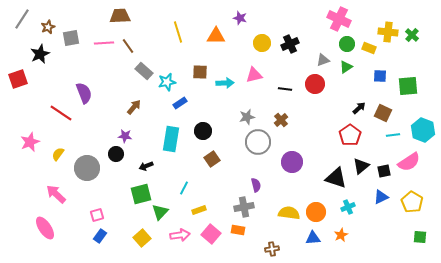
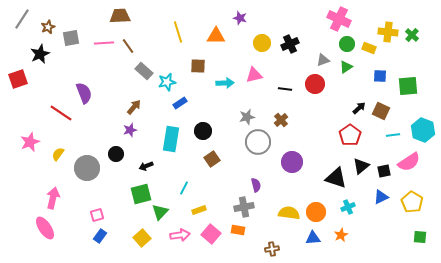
brown square at (200, 72): moved 2 px left, 6 px up
brown square at (383, 113): moved 2 px left, 2 px up
purple star at (125, 136): moved 5 px right, 6 px up; rotated 24 degrees counterclockwise
pink arrow at (56, 194): moved 3 px left, 4 px down; rotated 60 degrees clockwise
